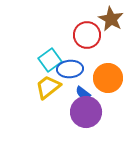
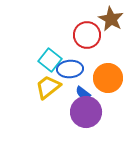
cyan square: rotated 15 degrees counterclockwise
